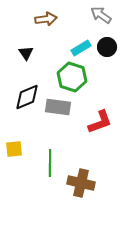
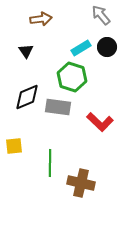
gray arrow: rotated 15 degrees clockwise
brown arrow: moved 5 px left
black triangle: moved 2 px up
red L-shape: rotated 64 degrees clockwise
yellow square: moved 3 px up
